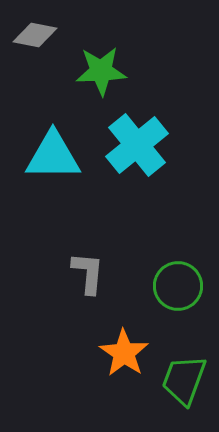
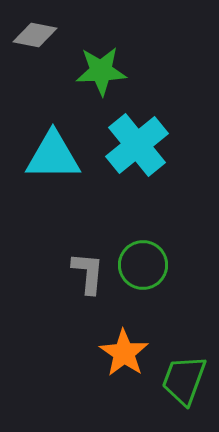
green circle: moved 35 px left, 21 px up
